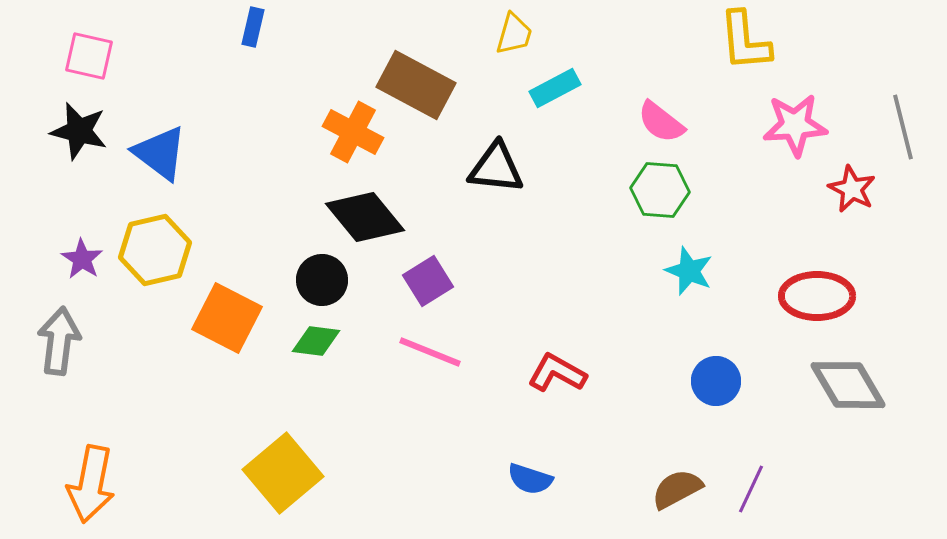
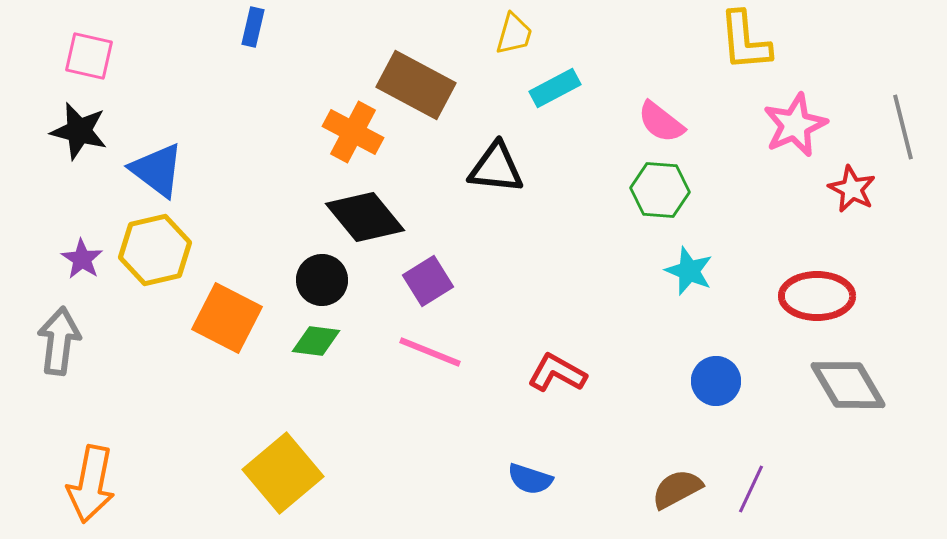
pink star: rotated 20 degrees counterclockwise
blue triangle: moved 3 px left, 17 px down
